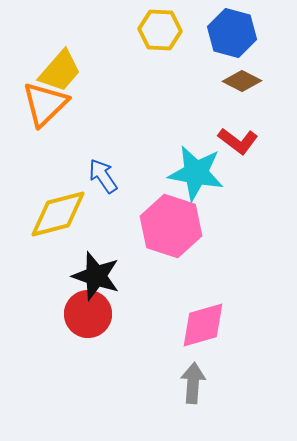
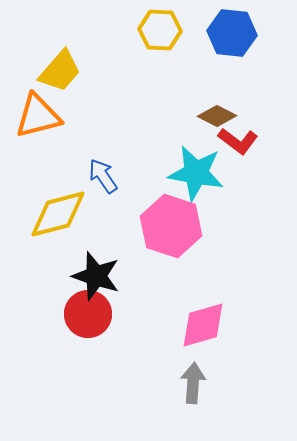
blue hexagon: rotated 9 degrees counterclockwise
brown diamond: moved 25 px left, 35 px down
orange triangle: moved 7 px left, 12 px down; rotated 30 degrees clockwise
